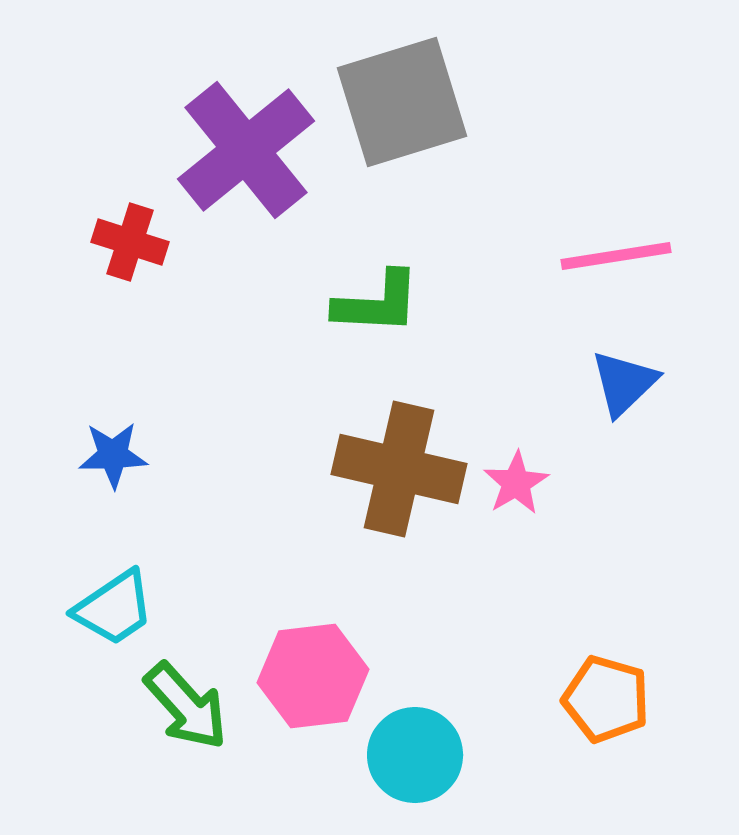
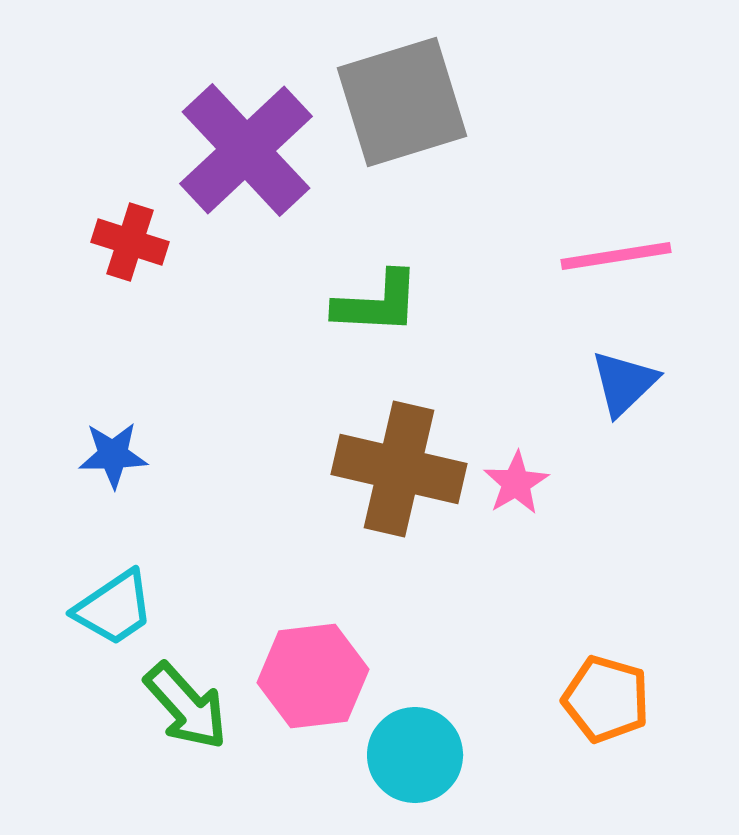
purple cross: rotated 4 degrees counterclockwise
